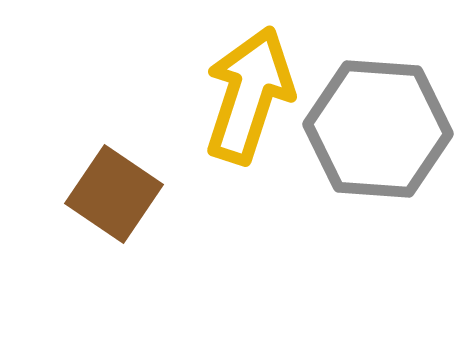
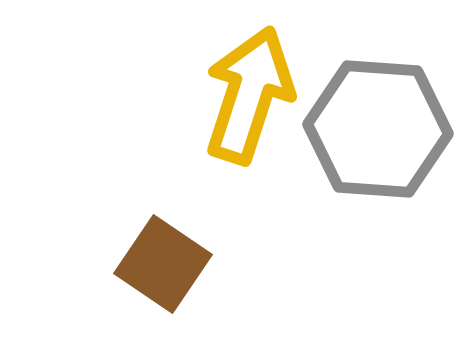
brown square: moved 49 px right, 70 px down
